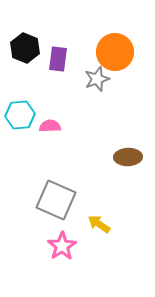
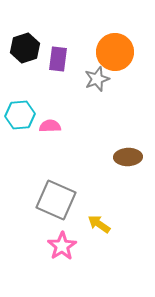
black hexagon: rotated 20 degrees clockwise
